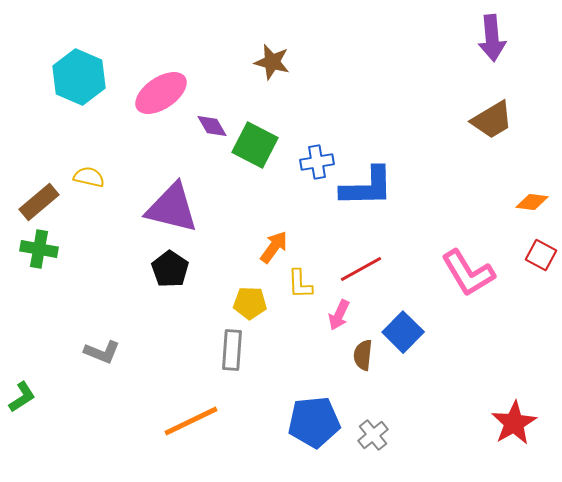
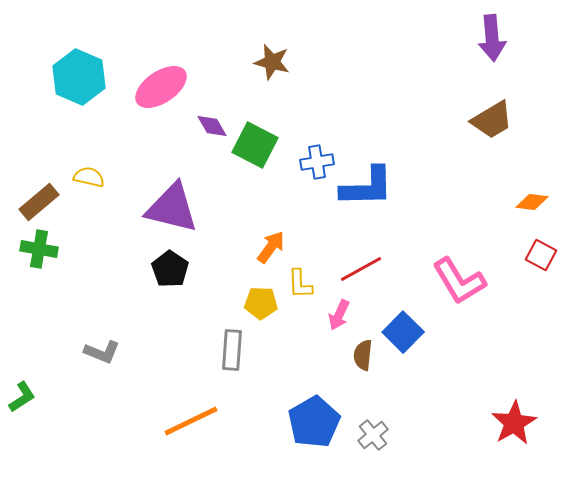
pink ellipse: moved 6 px up
orange arrow: moved 3 px left
pink L-shape: moved 9 px left, 8 px down
yellow pentagon: moved 11 px right
blue pentagon: rotated 24 degrees counterclockwise
